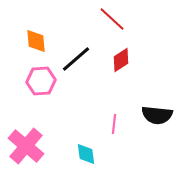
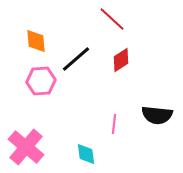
pink cross: moved 1 px down
